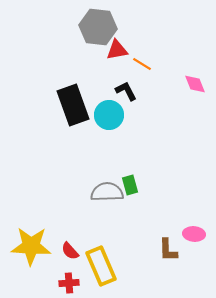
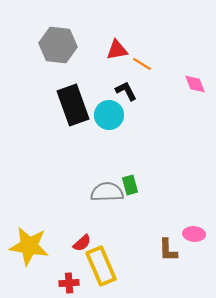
gray hexagon: moved 40 px left, 18 px down
yellow star: moved 2 px left; rotated 6 degrees clockwise
red semicircle: moved 12 px right, 8 px up; rotated 90 degrees counterclockwise
